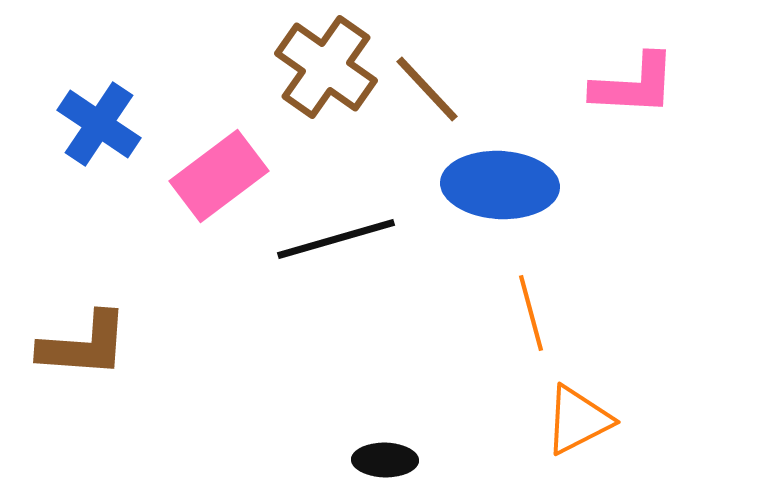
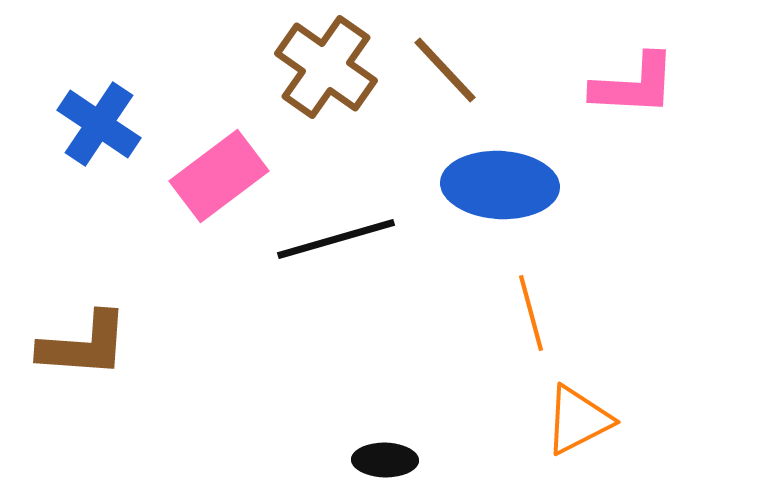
brown line: moved 18 px right, 19 px up
